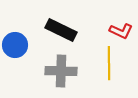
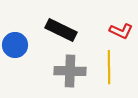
yellow line: moved 4 px down
gray cross: moved 9 px right
